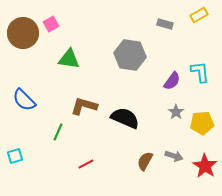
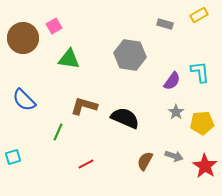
pink square: moved 3 px right, 2 px down
brown circle: moved 5 px down
cyan square: moved 2 px left, 1 px down
